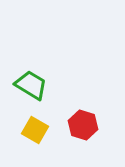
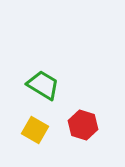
green trapezoid: moved 12 px right
